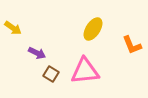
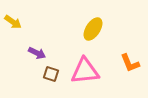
yellow arrow: moved 6 px up
orange L-shape: moved 2 px left, 18 px down
brown square: rotated 14 degrees counterclockwise
